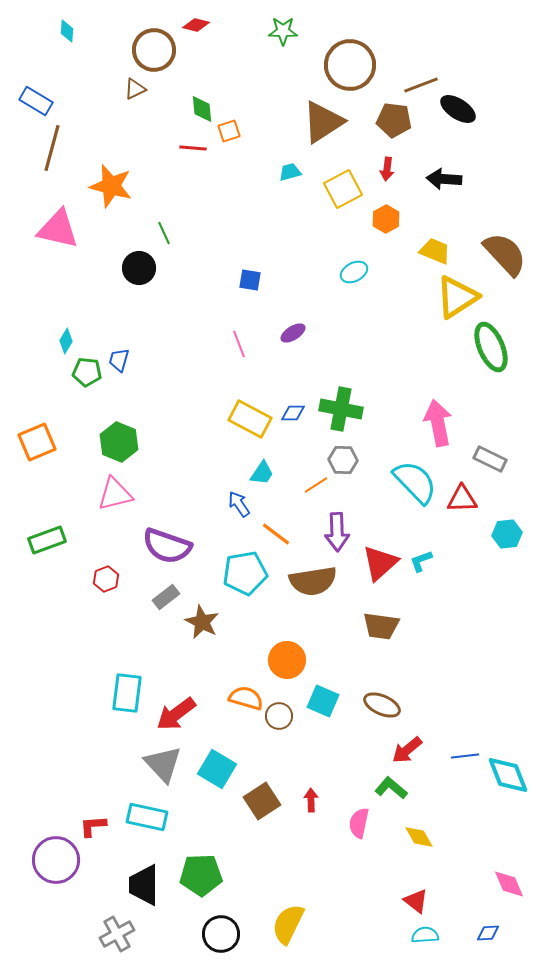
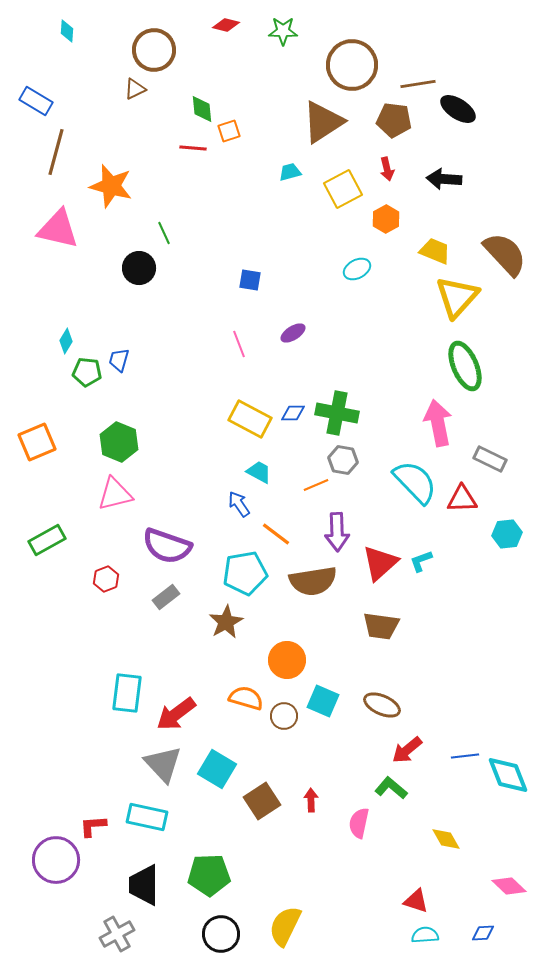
red diamond at (196, 25): moved 30 px right
brown circle at (350, 65): moved 2 px right
brown line at (421, 85): moved 3 px left, 1 px up; rotated 12 degrees clockwise
brown line at (52, 148): moved 4 px right, 4 px down
red arrow at (387, 169): rotated 20 degrees counterclockwise
cyan ellipse at (354, 272): moved 3 px right, 3 px up
yellow triangle at (457, 297): rotated 15 degrees counterclockwise
green ellipse at (491, 347): moved 26 px left, 19 px down
green cross at (341, 409): moved 4 px left, 4 px down
gray hexagon at (343, 460): rotated 8 degrees clockwise
cyan trapezoid at (262, 473): moved 3 px left, 1 px up; rotated 96 degrees counterclockwise
orange line at (316, 485): rotated 10 degrees clockwise
green rectangle at (47, 540): rotated 9 degrees counterclockwise
brown star at (202, 622): moved 24 px right; rotated 16 degrees clockwise
brown circle at (279, 716): moved 5 px right
yellow diamond at (419, 837): moved 27 px right, 2 px down
green pentagon at (201, 875): moved 8 px right
pink diamond at (509, 884): moved 2 px down; rotated 24 degrees counterclockwise
red triangle at (416, 901): rotated 20 degrees counterclockwise
yellow semicircle at (288, 924): moved 3 px left, 2 px down
blue diamond at (488, 933): moved 5 px left
